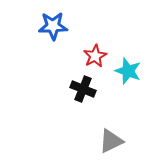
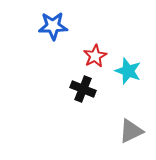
gray triangle: moved 20 px right, 10 px up
